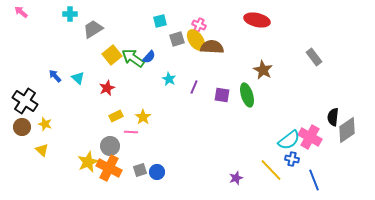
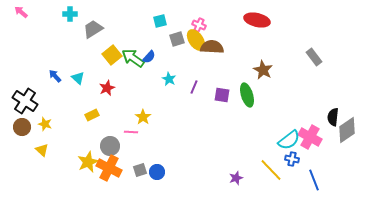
yellow rectangle at (116, 116): moved 24 px left, 1 px up
